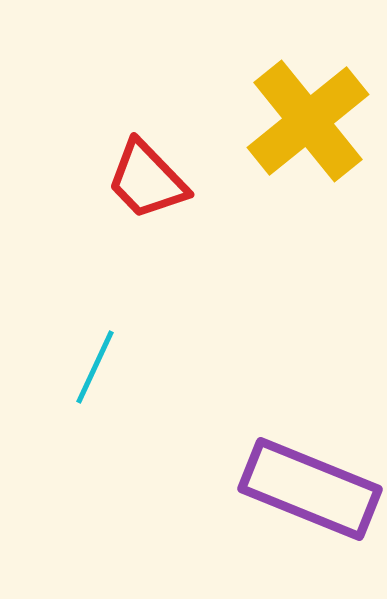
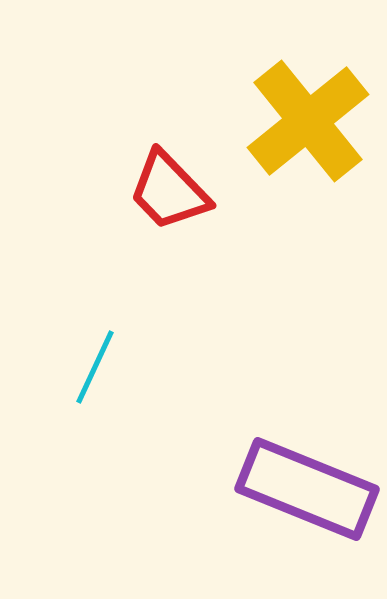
red trapezoid: moved 22 px right, 11 px down
purple rectangle: moved 3 px left
